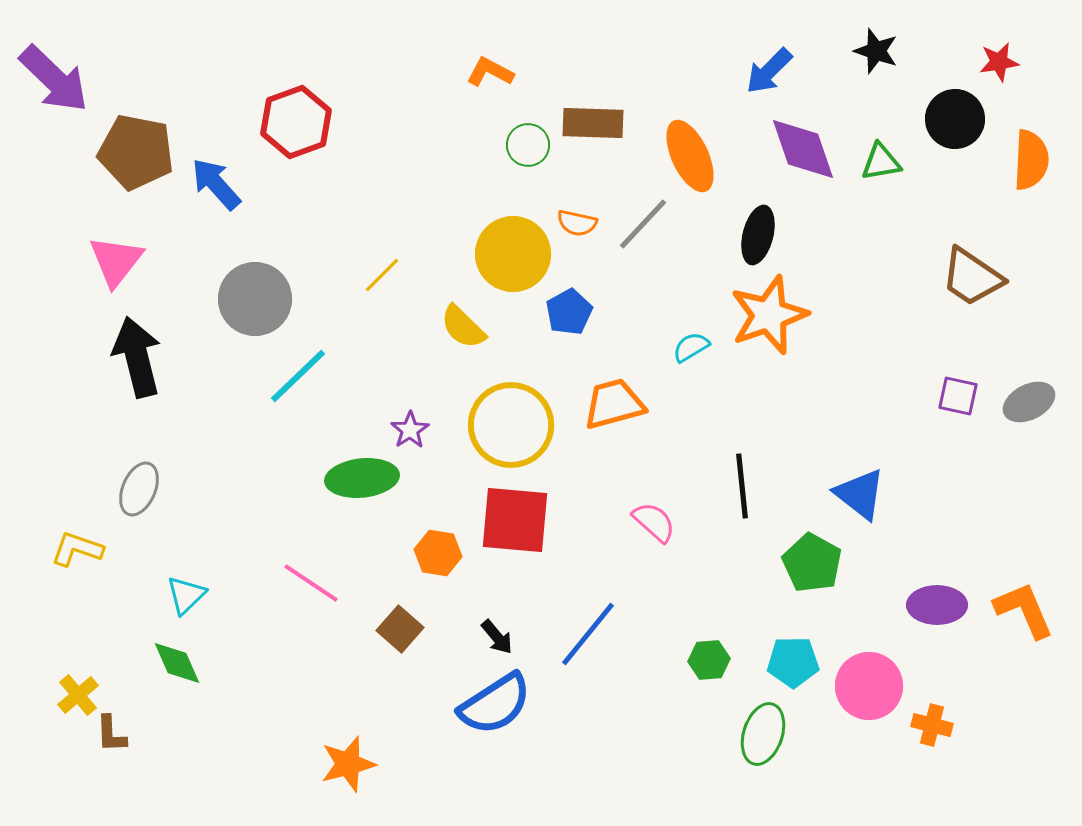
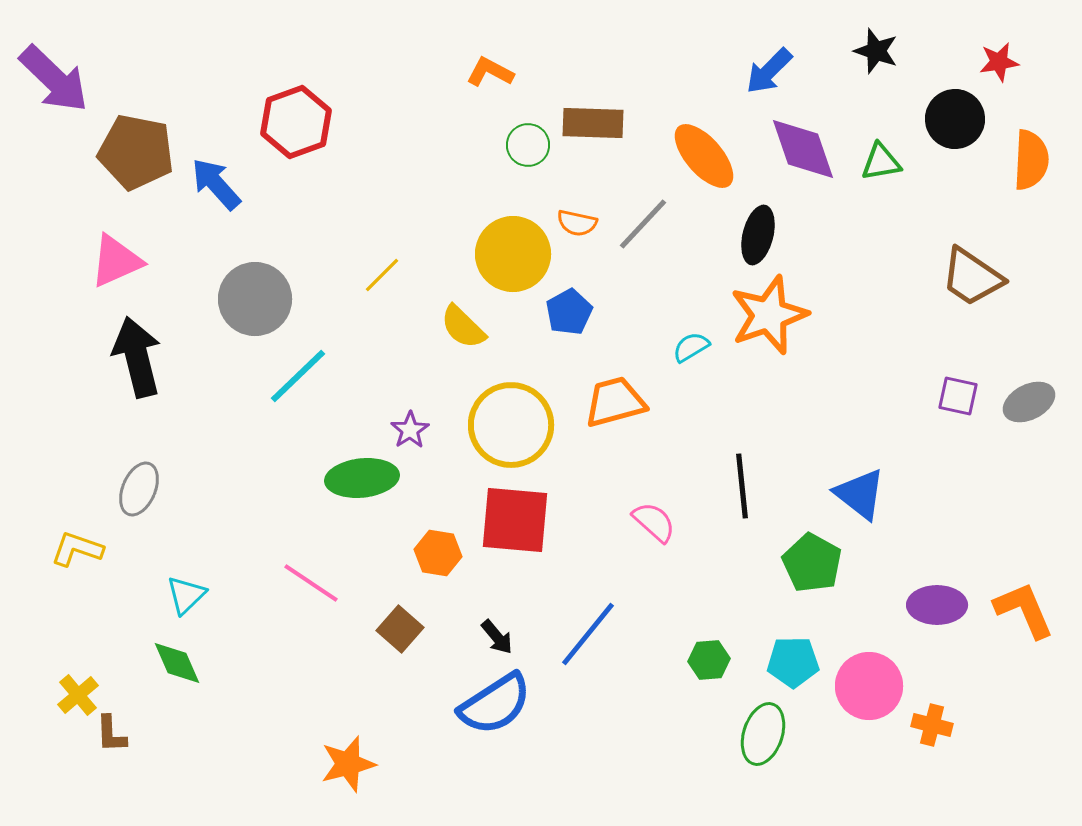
orange ellipse at (690, 156): moved 14 px right; rotated 16 degrees counterclockwise
pink triangle at (116, 261): rotated 28 degrees clockwise
orange trapezoid at (614, 404): moved 1 px right, 2 px up
